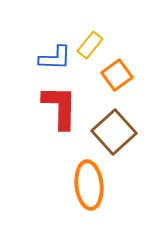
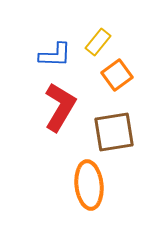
yellow rectangle: moved 8 px right, 3 px up
blue L-shape: moved 3 px up
red L-shape: rotated 30 degrees clockwise
brown square: rotated 33 degrees clockwise
